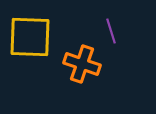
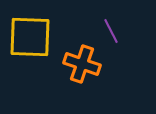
purple line: rotated 10 degrees counterclockwise
